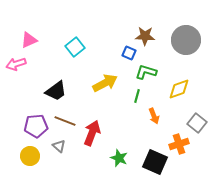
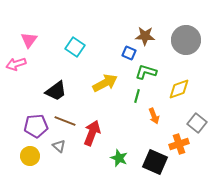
pink triangle: rotated 30 degrees counterclockwise
cyan square: rotated 18 degrees counterclockwise
